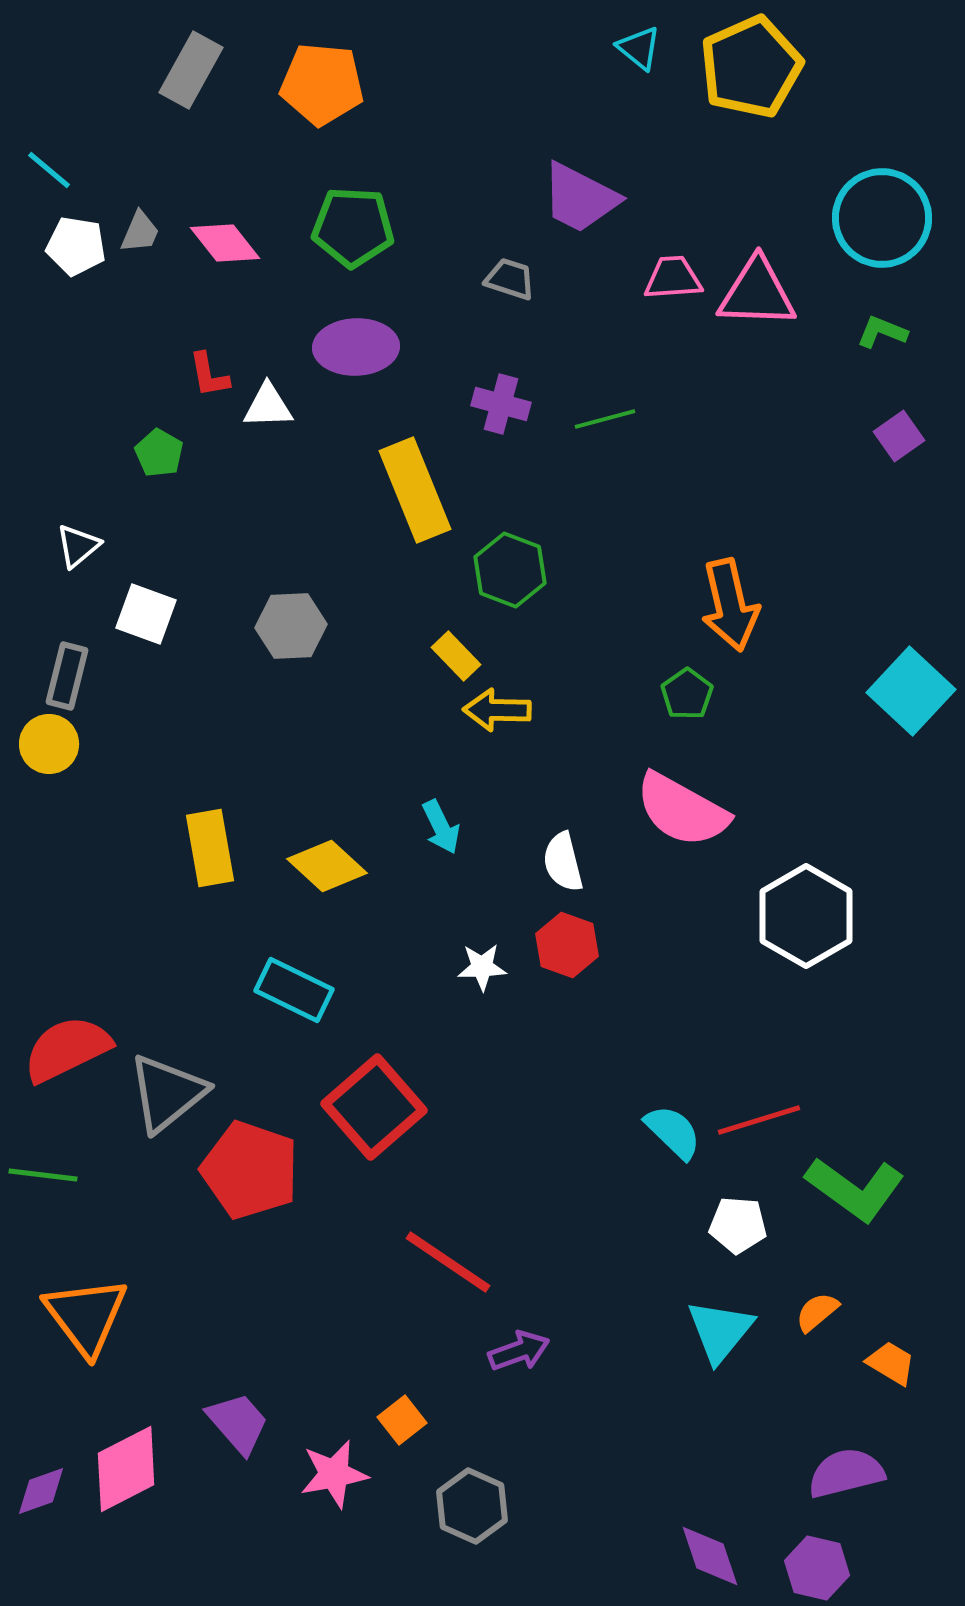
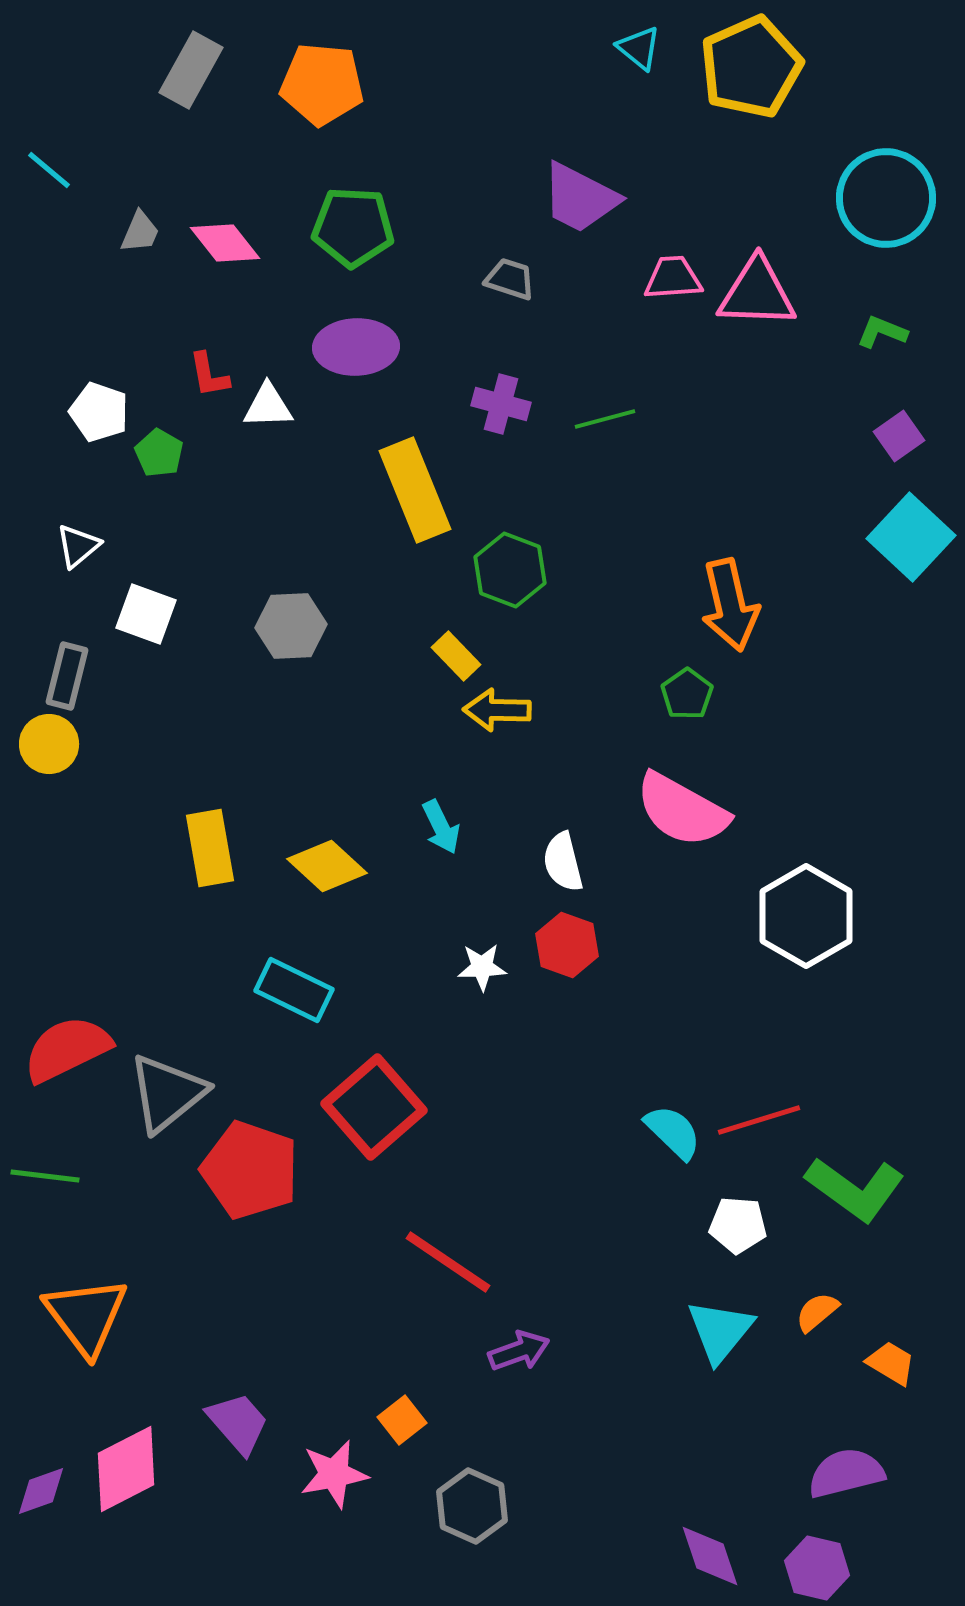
cyan circle at (882, 218): moved 4 px right, 20 px up
white pentagon at (76, 246): moved 23 px right, 166 px down; rotated 10 degrees clockwise
cyan square at (911, 691): moved 154 px up
green line at (43, 1175): moved 2 px right, 1 px down
